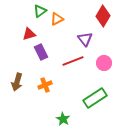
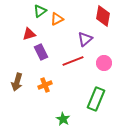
red diamond: rotated 20 degrees counterclockwise
purple triangle: rotated 28 degrees clockwise
green rectangle: moved 1 px right, 1 px down; rotated 35 degrees counterclockwise
